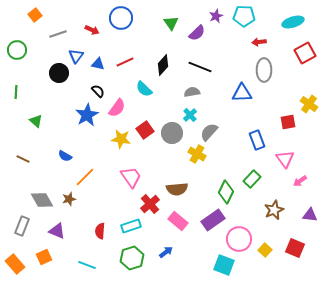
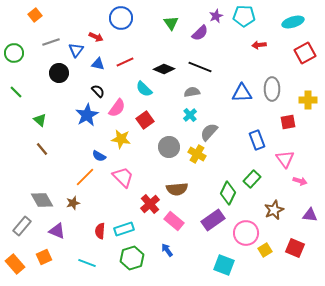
red arrow at (92, 30): moved 4 px right, 7 px down
purple semicircle at (197, 33): moved 3 px right
gray line at (58, 34): moved 7 px left, 8 px down
red arrow at (259, 42): moved 3 px down
green circle at (17, 50): moved 3 px left, 3 px down
blue triangle at (76, 56): moved 6 px up
black diamond at (163, 65): moved 1 px right, 4 px down; rotated 70 degrees clockwise
gray ellipse at (264, 70): moved 8 px right, 19 px down
green line at (16, 92): rotated 48 degrees counterclockwise
yellow cross at (309, 104): moved 1 px left, 4 px up; rotated 36 degrees counterclockwise
green triangle at (36, 121): moved 4 px right, 1 px up
red square at (145, 130): moved 10 px up
gray circle at (172, 133): moved 3 px left, 14 px down
blue semicircle at (65, 156): moved 34 px right
brown line at (23, 159): moved 19 px right, 10 px up; rotated 24 degrees clockwise
pink trapezoid at (131, 177): moved 8 px left; rotated 10 degrees counterclockwise
pink arrow at (300, 181): rotated 128 degrees counterclockwise
green diamond at (226, 192): moved 2 px right, 1 px down
brown star at (69, 199): moved 4 px right, 4 px down
pink rectangle at (178, 221): moved 4 px left
gray rectangle at (22, 226): rotated 18 degrees clockwise
cyan rectangle at (131, 226): moved 7 px left, 3 px down
pink circle at (239, 239): moved 7 px right, 6 px up
yellow square at (265, 250): rotated 16 degrees clockwise
blue arrow at (166, 252): moved 1 px right, 2 px up; rotated 88 degrees counterclockwise
cyan line at (87, 265): moved 2 px up
